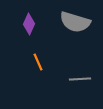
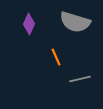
orange line: moved 18 px right, 5 px up
gray line: rotated 10 degrees counterclockwise
